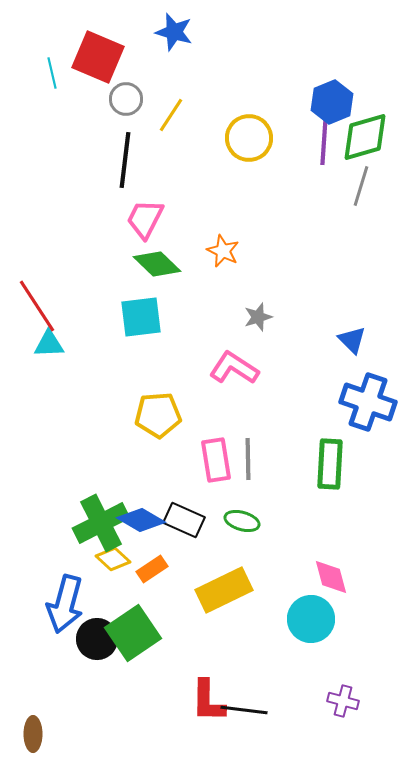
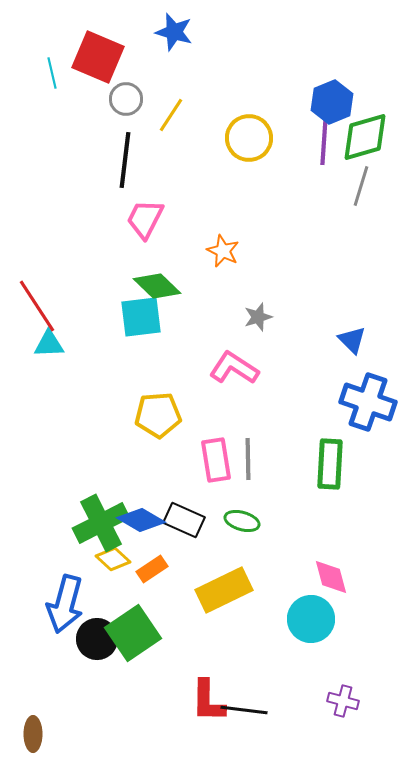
green diamond at (157, 264): moved 22 px down
